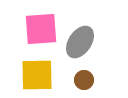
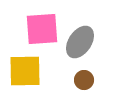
pink square: moved 1 px right
yellow square: moved 12 px left, 4 px up
